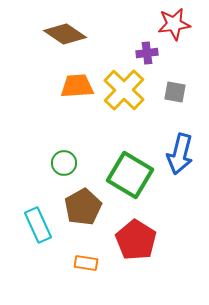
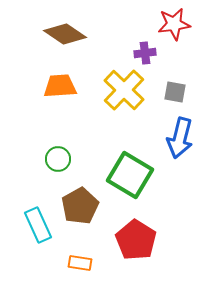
purple cross: moved 2 px left
orange trapezoid: moved 17 px left
blue arrow: moved 16 px up
green circle: moved 6 px left, 4 px up
brown pentagon: moved 3 px left, 1 px up
orange rectangle: moved 6 px left
